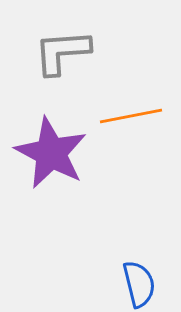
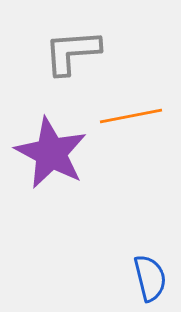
gray L-shape: moved 10 px right
blue semicircle: moved 11 px right, 6 px up
